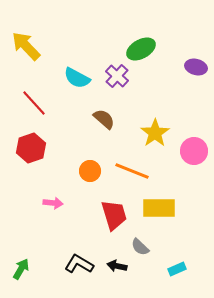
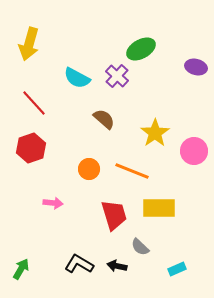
yellow arrow: moved 3 px right, 2 px up; rotated 120 degrees counterclockwise
orange circle: moved 1 px left, 2 px up
